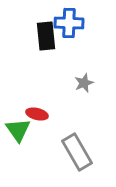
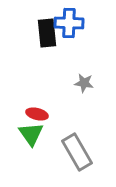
black rectangle: moved 1 px right, 3 px up
gray star: rotated 30 degrees clockwise
green triangle: moved 13 px right, 4 px down
